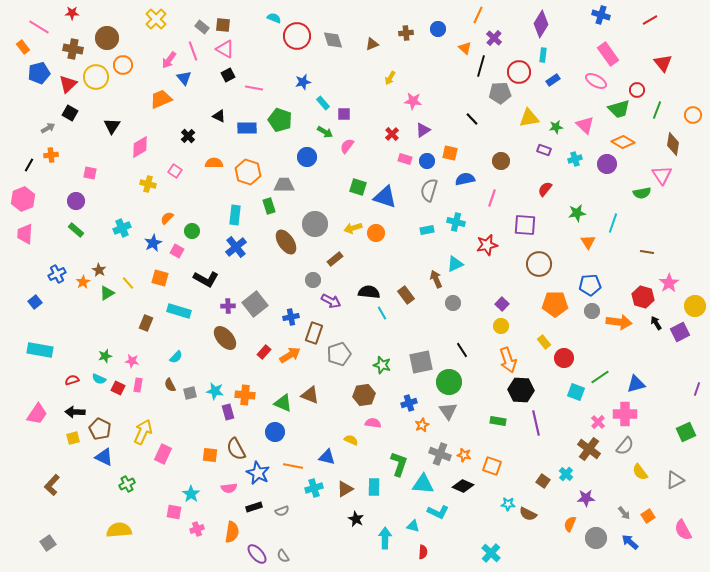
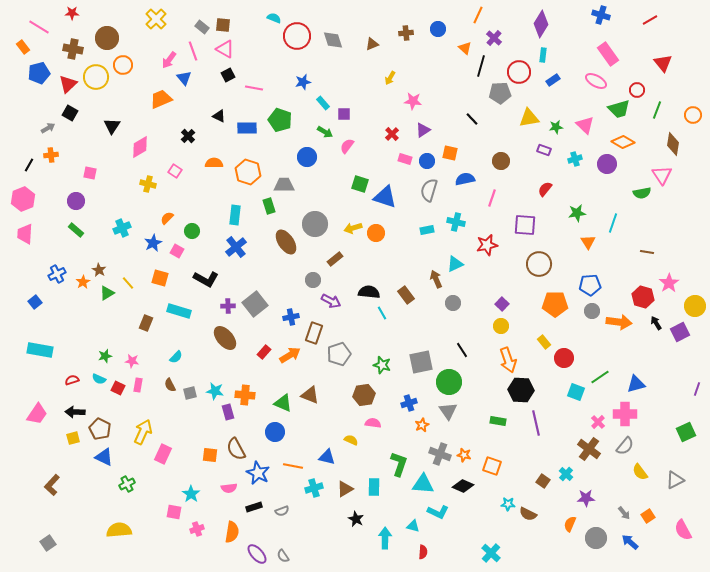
green square at (358, 187): moved 2 px right, 3 px up
